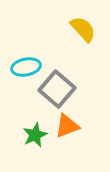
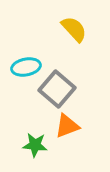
yellow semicircle: moved 9 px left
green star: moved 10 px down; rotated 30 degrees clockwise
